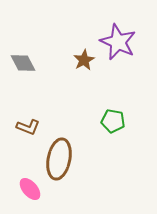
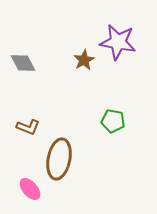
purple star: rotated 15 degrees counterclockwise
